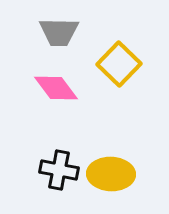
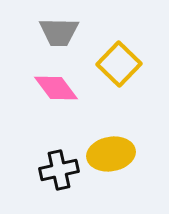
black cross: rotated 24 degrees counterclockwise
yellow ellipse: moved 20 px up; rotated 12 degrees counterclockwise
